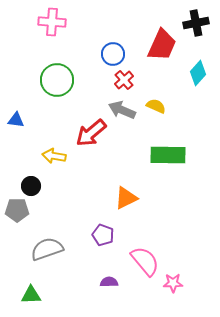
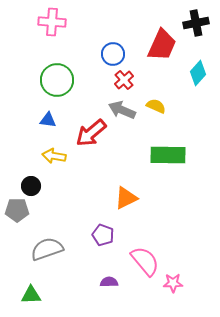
blue triangle: moved 32 px right
